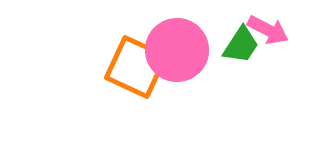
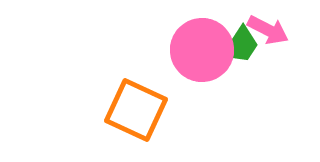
pink circle: moved 25 px right
orange square: moved 43 px down
